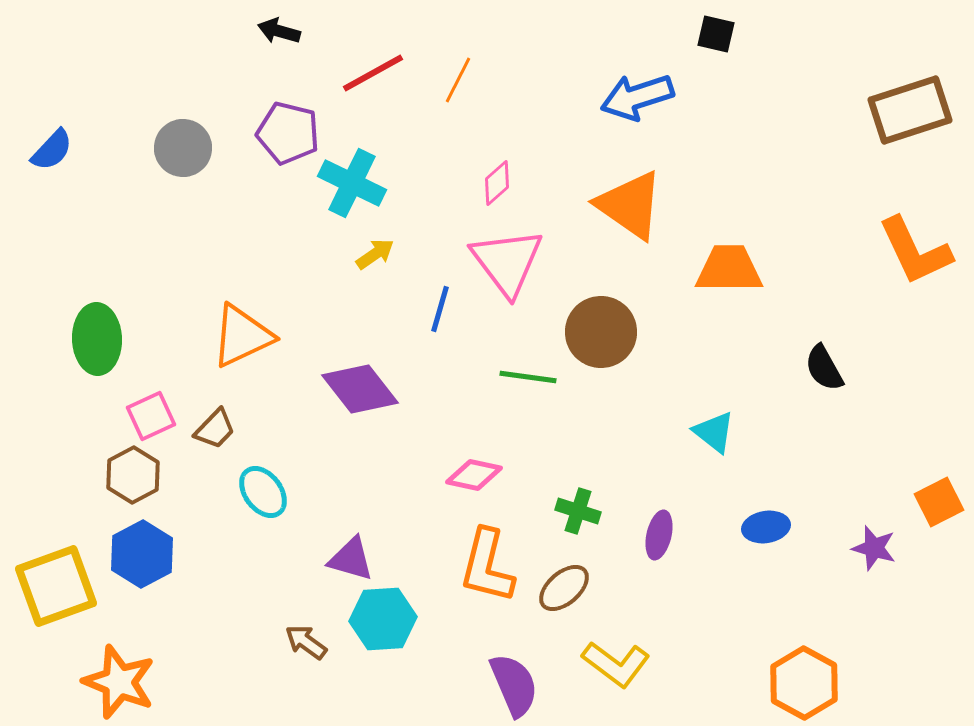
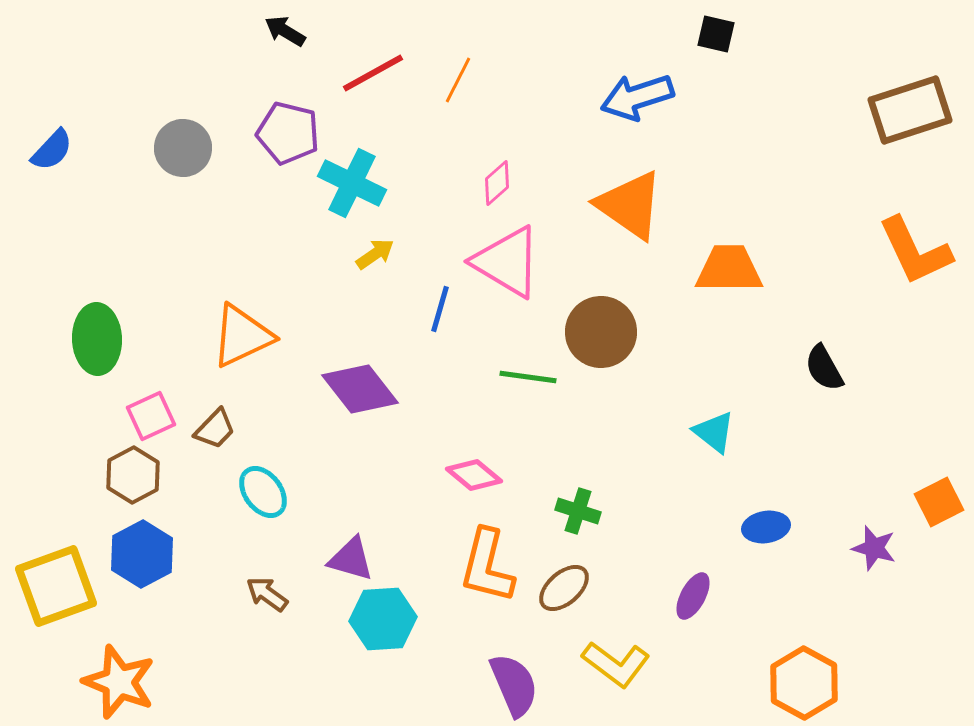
black arrow at (279, 31): moved 6 px right; rotated 15 degrees clockwise
pink triangle at (507, 262): rotated 22 degrees counterclockwise
pink diamond at (474, 475): rotated 28 degrees clockwise
purple ellipse at (659, 535): moved 34 px right, 61 px down; rotated 15 degrees clockwise
brown arrow at (306, 642): moved 39 px left, 48 px up
